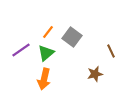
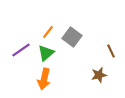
brown star: moved 4 px right, 1 px down
